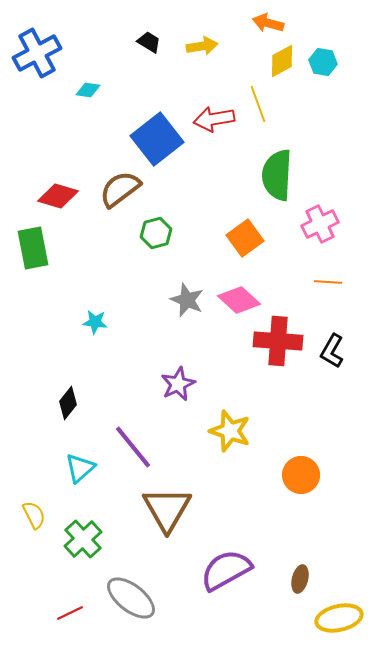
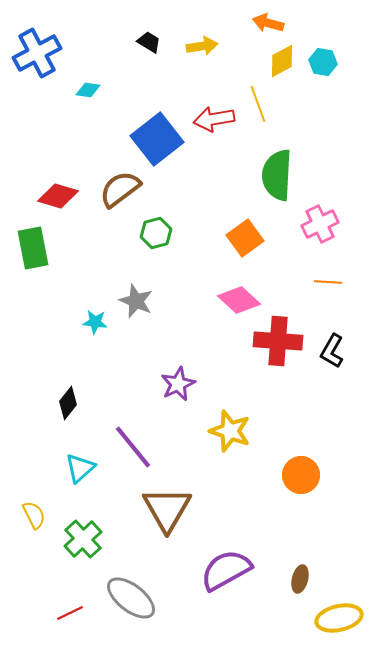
gray star: moved 51 px left, 1 px down
